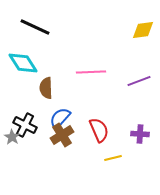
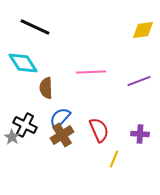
yellow line: moved 1 px right, 1 px down; rotated 54 degrees counterclockwise
